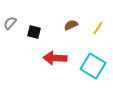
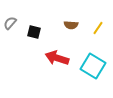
brown semicircle: rotated 152 degrees counterclockwise
red arrow: moved 2 px right; rotated 15 degrees clockwise
